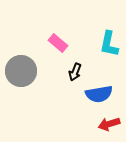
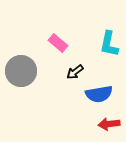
black arrow: rotated 30 degrees clockwise
red arrow: rotated 10 degrees clockwise
